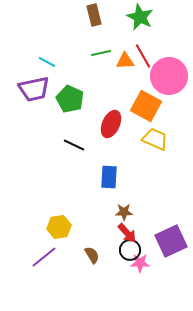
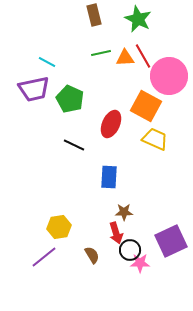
green star: moved 2 px left, 2 px down
orange triangle: moved 3 px up
red arrow: moved 11 px left; rotated 25 degrees clockwise
